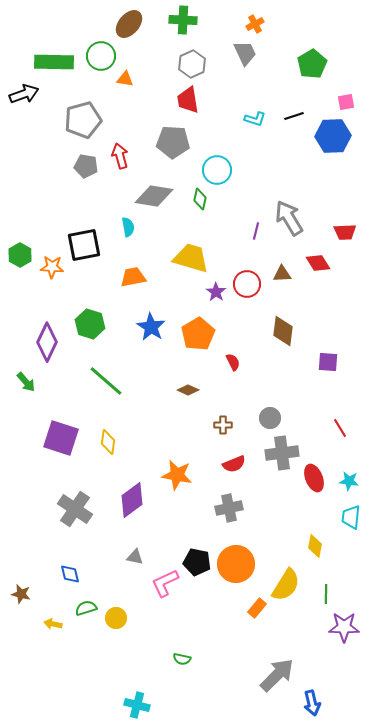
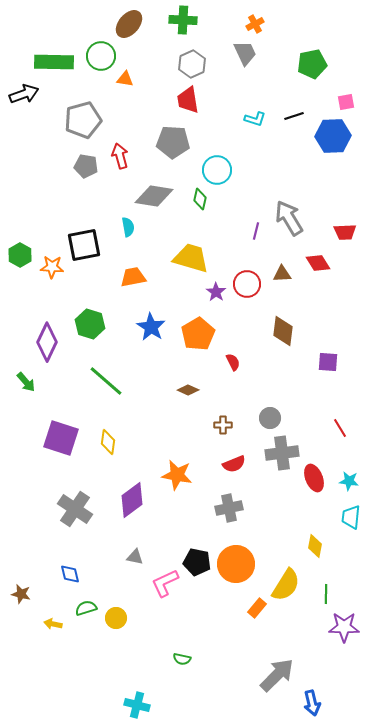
green pentagon at (312, 64): rotated 20 degrees clockwise
